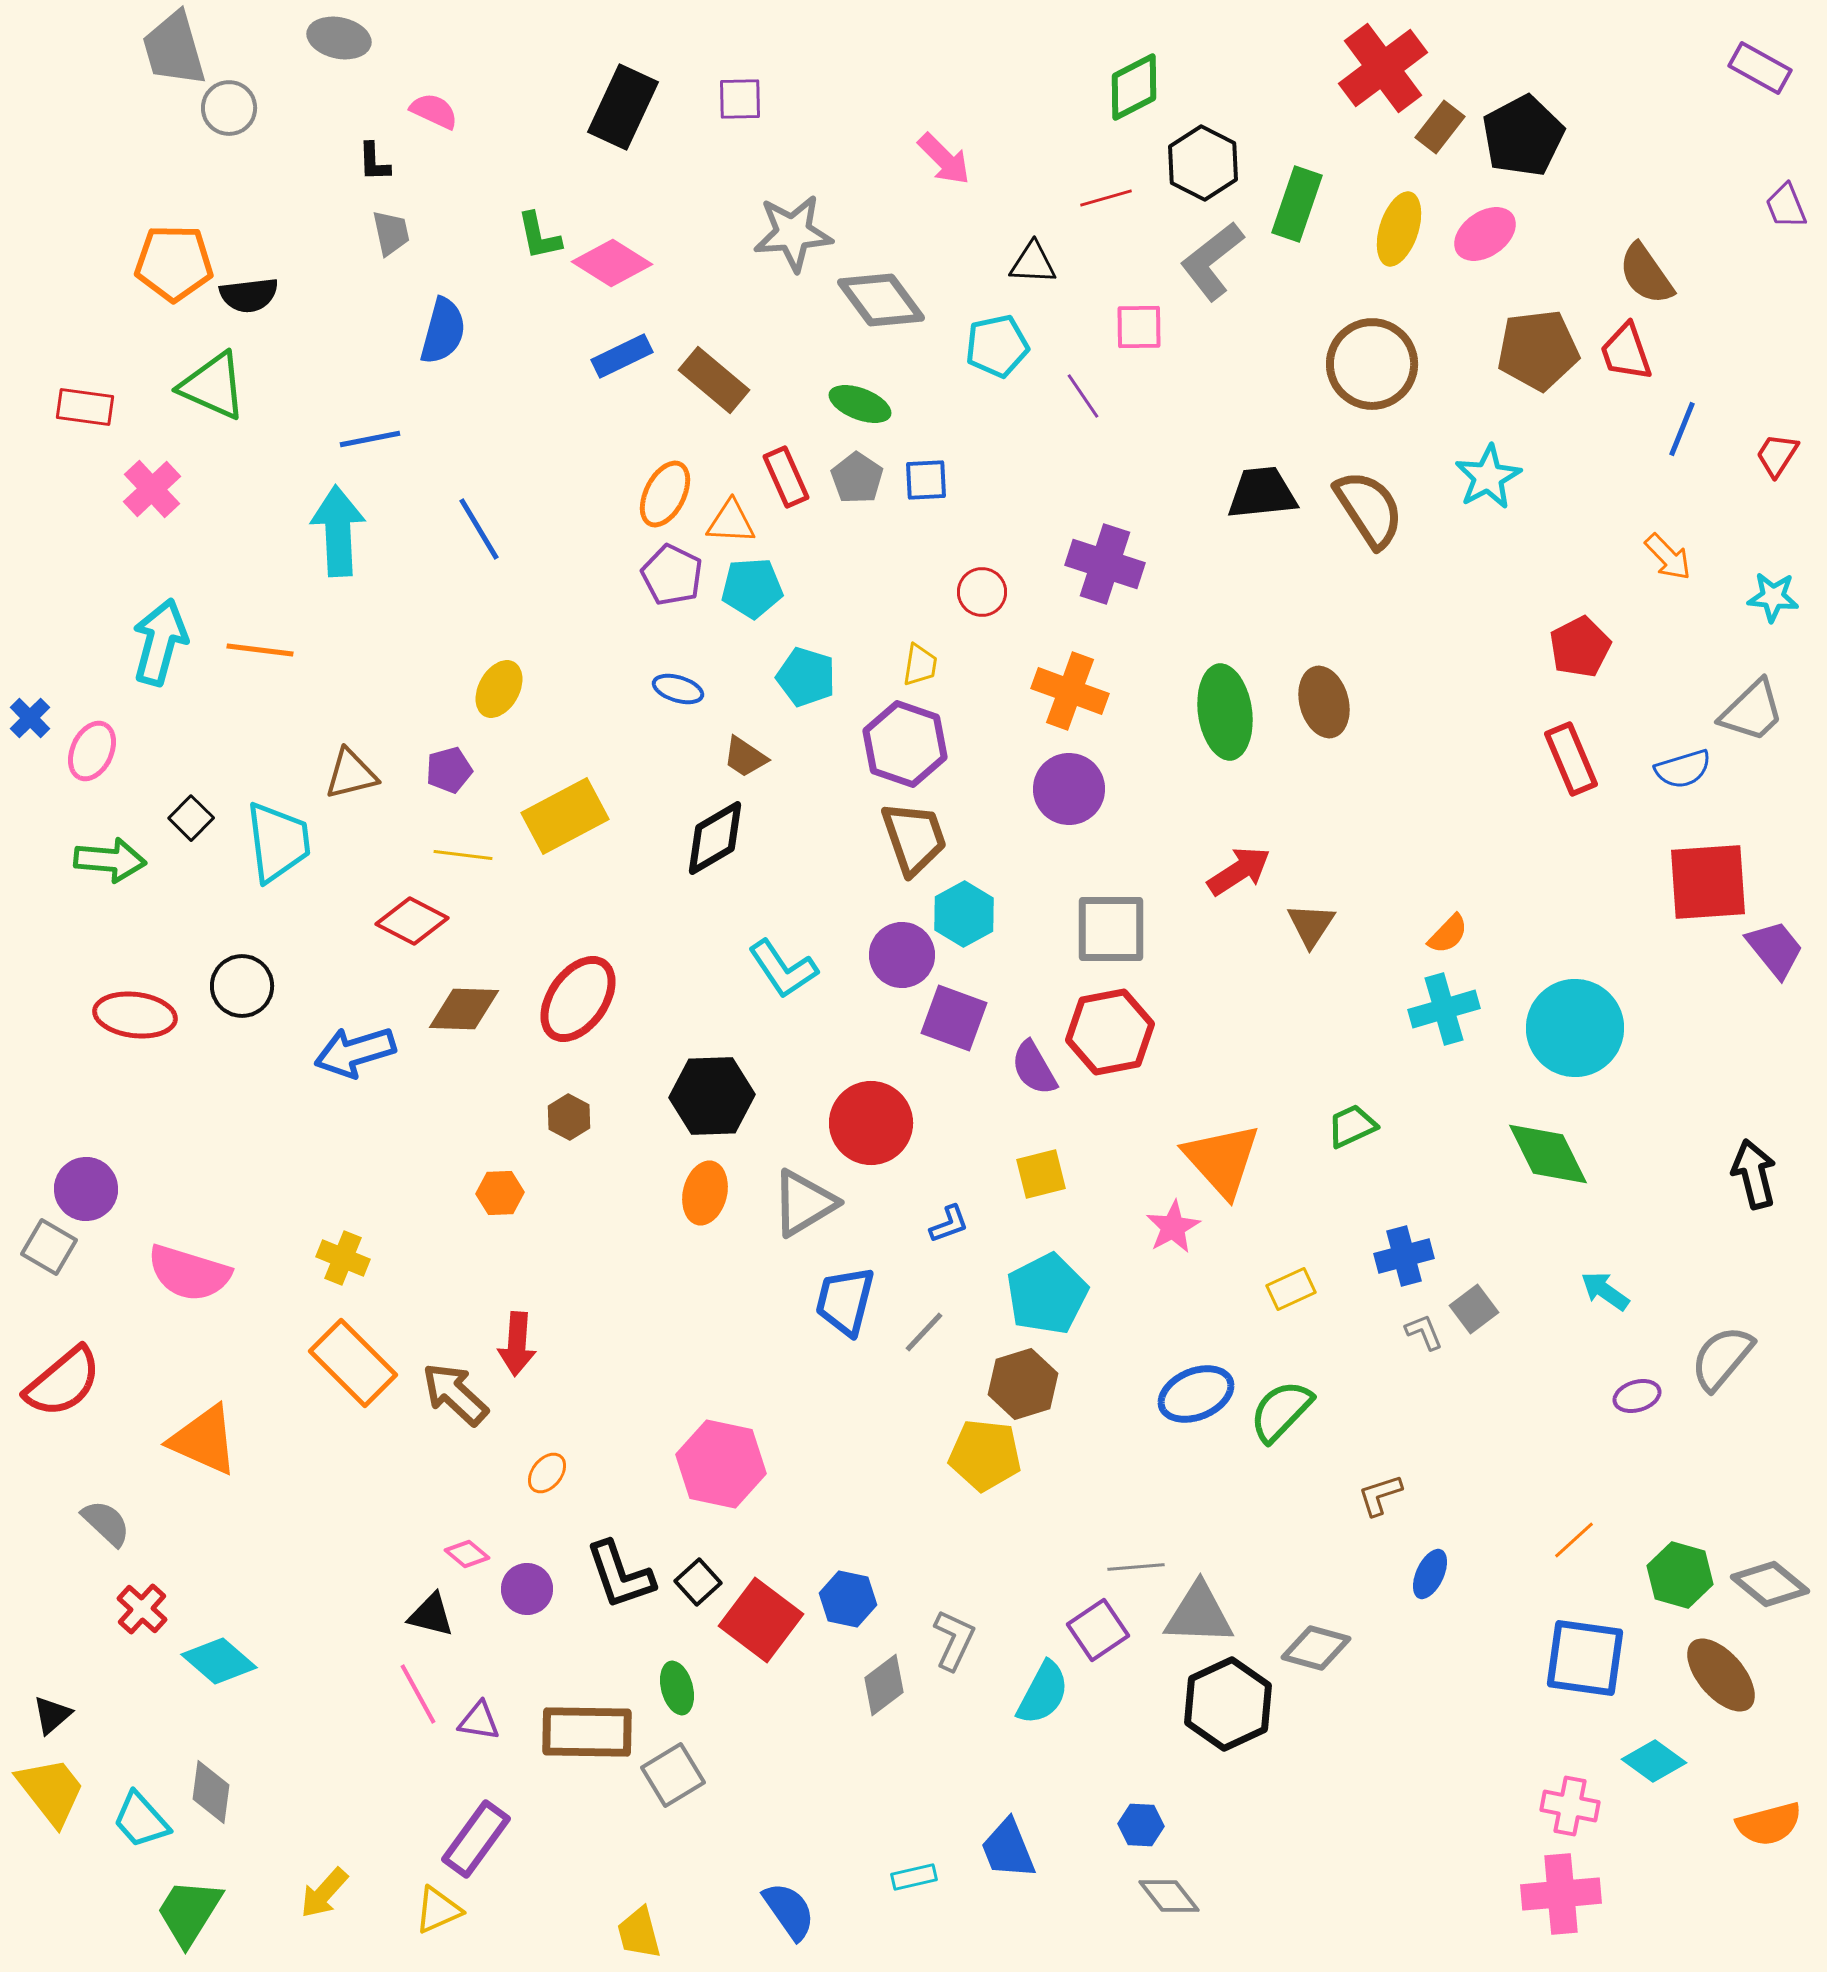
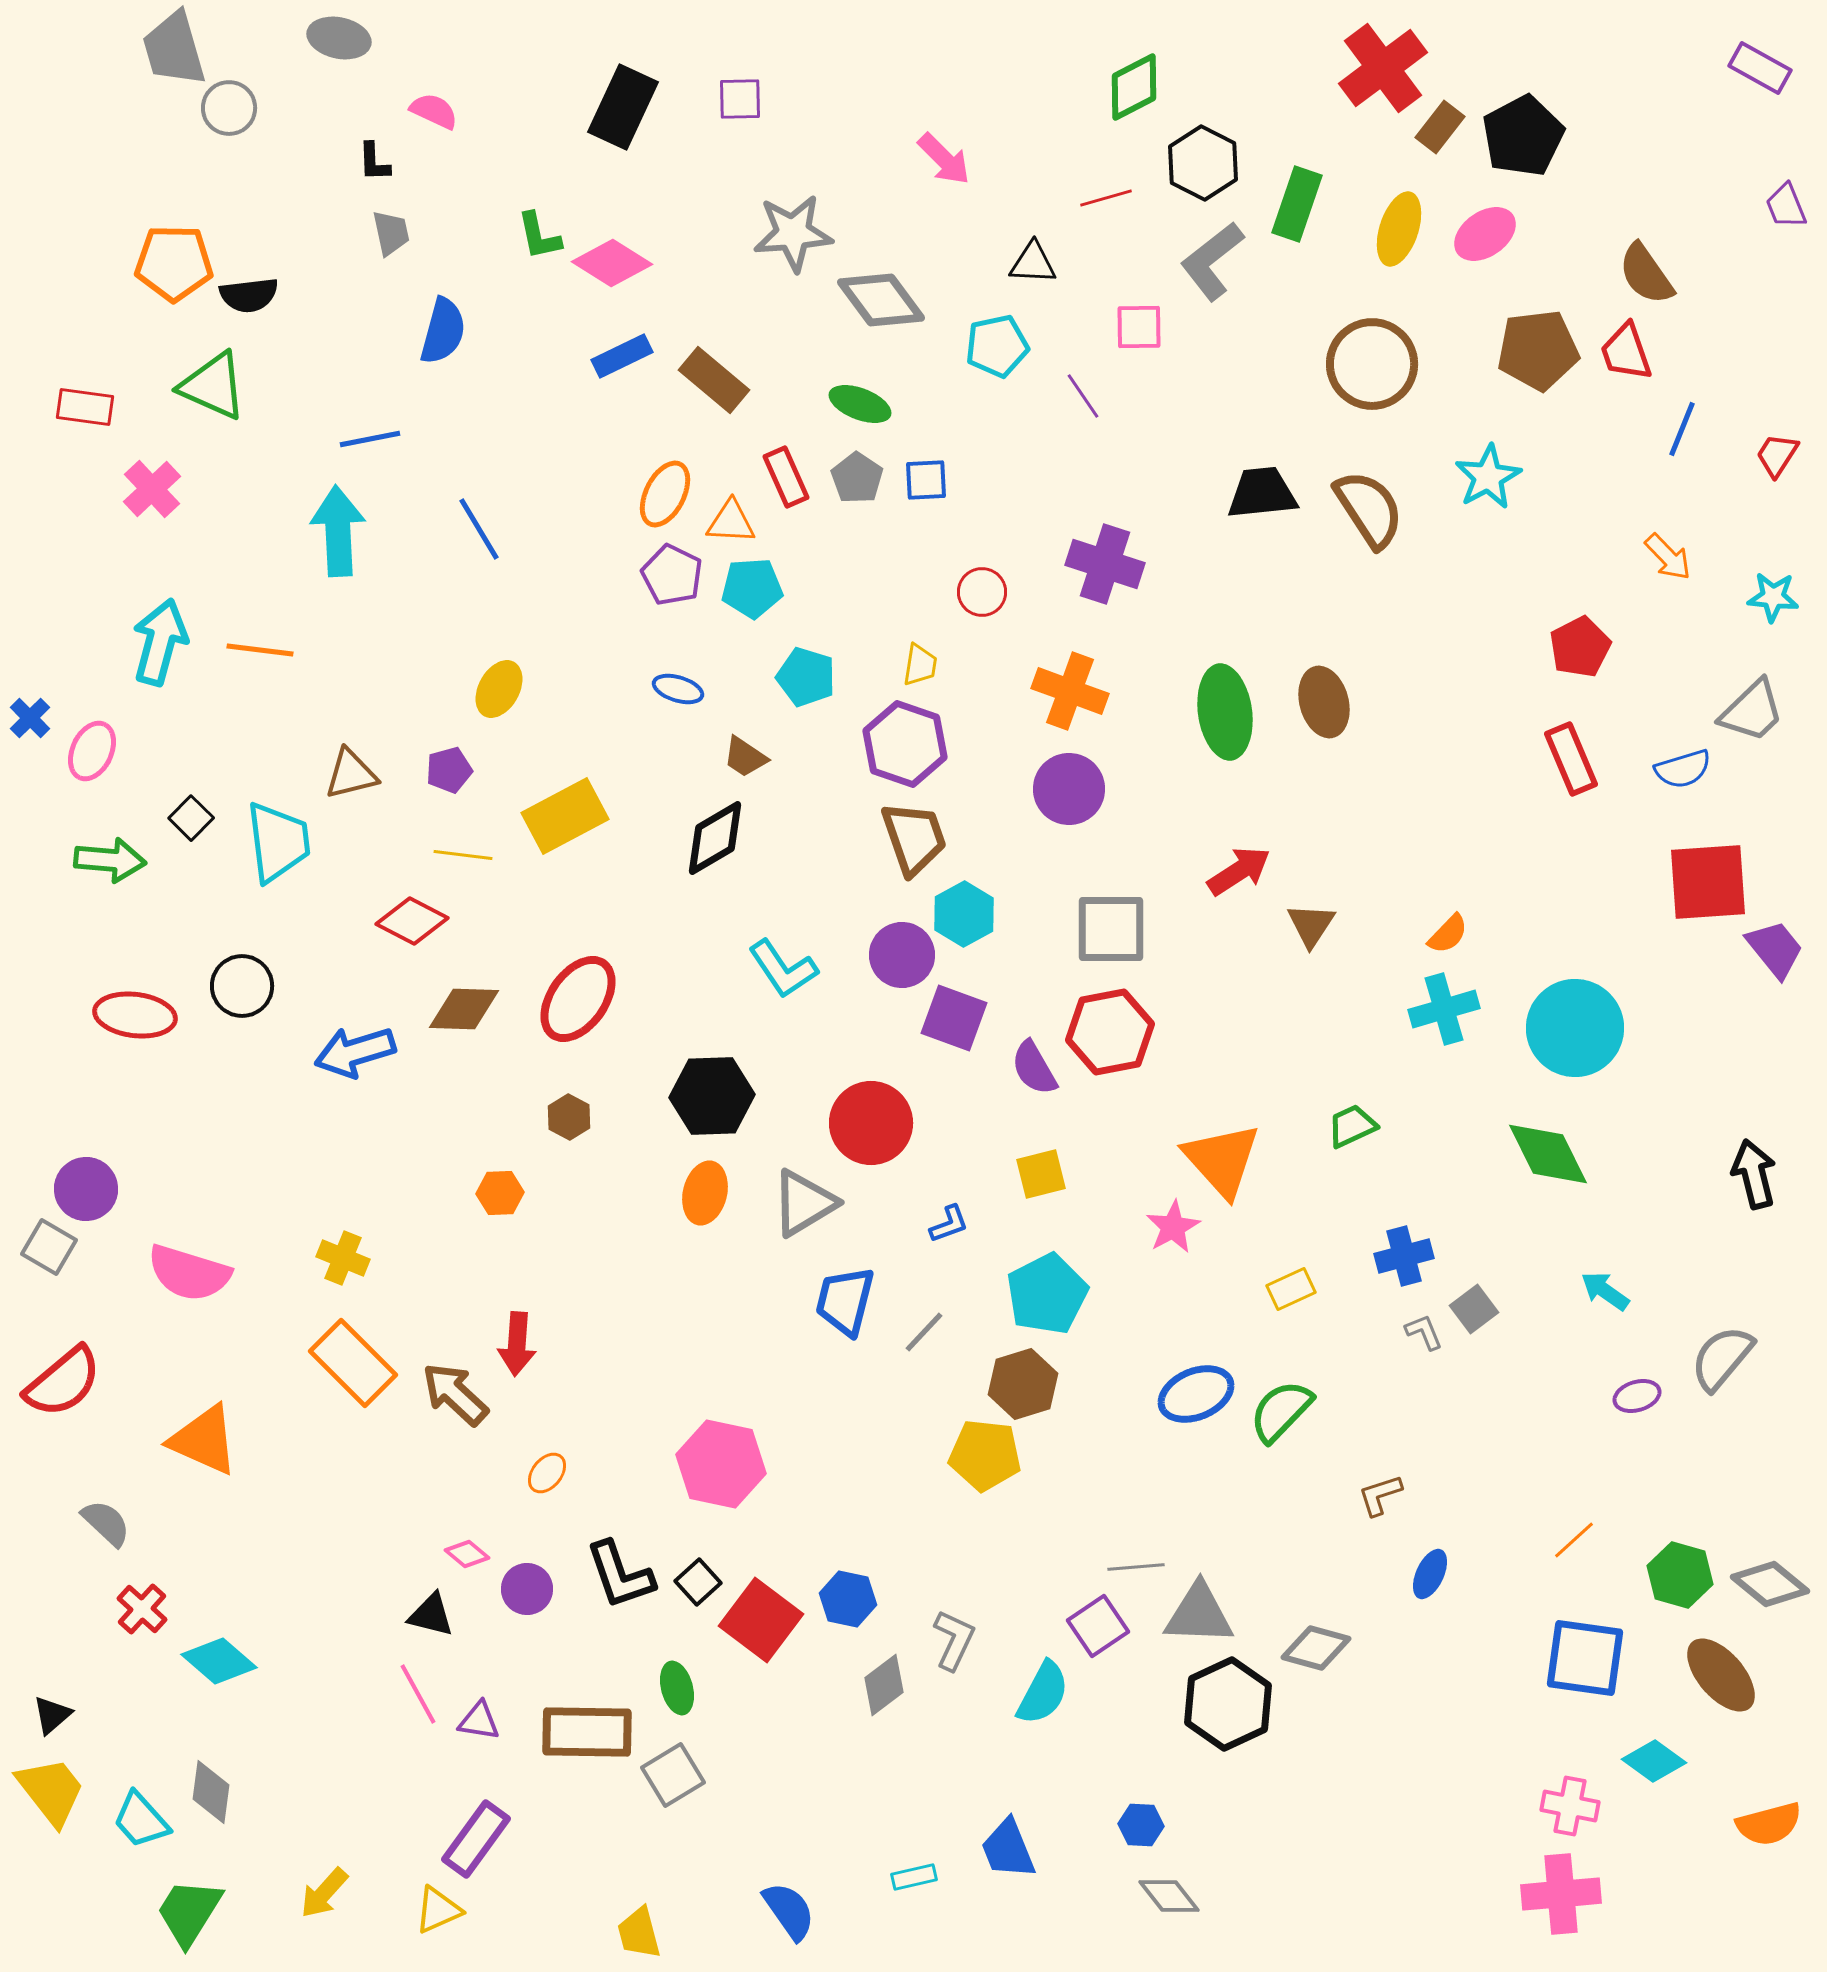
purple square at (1098, 1630): moved 4 px up
